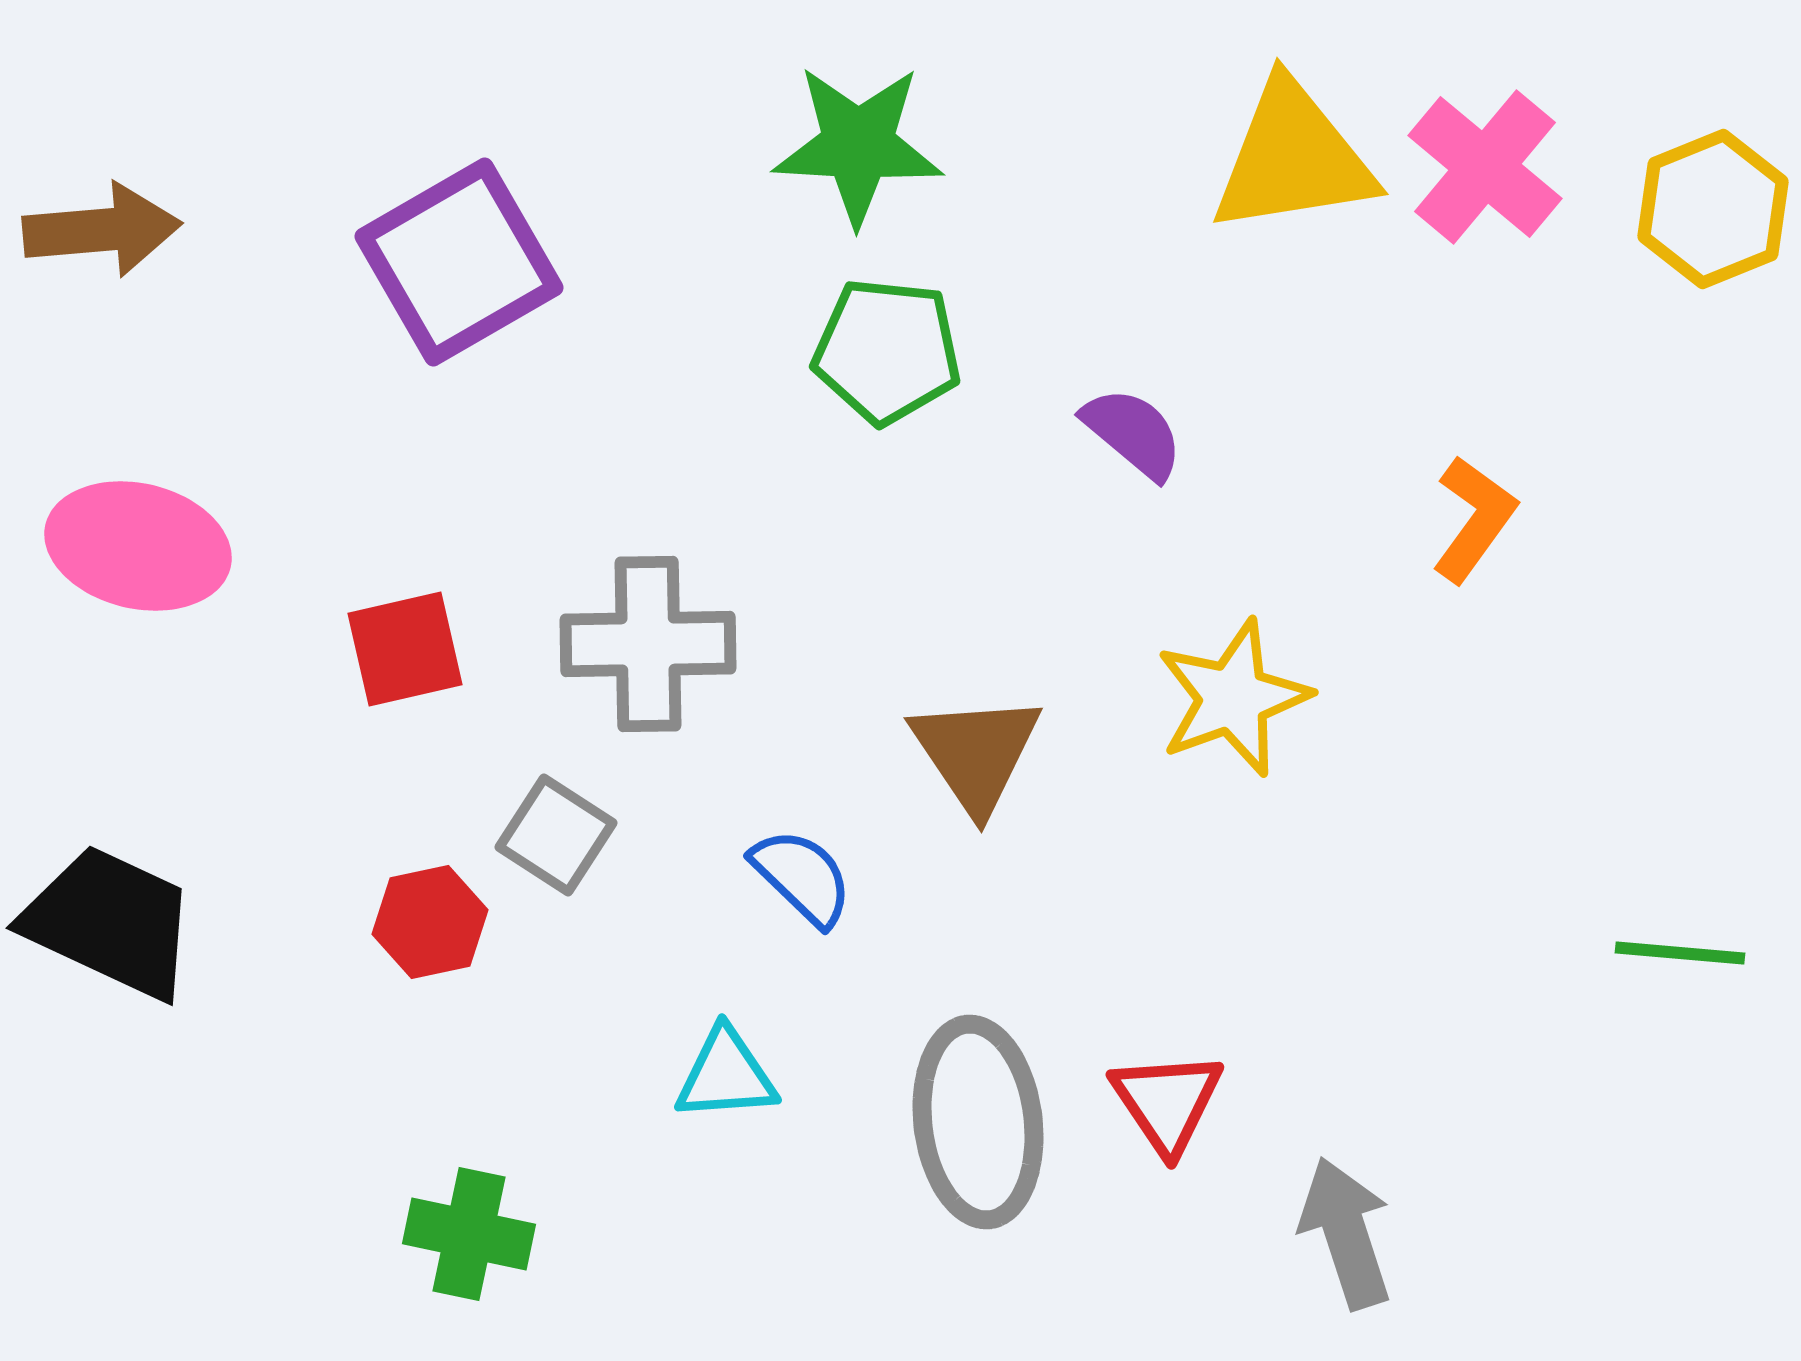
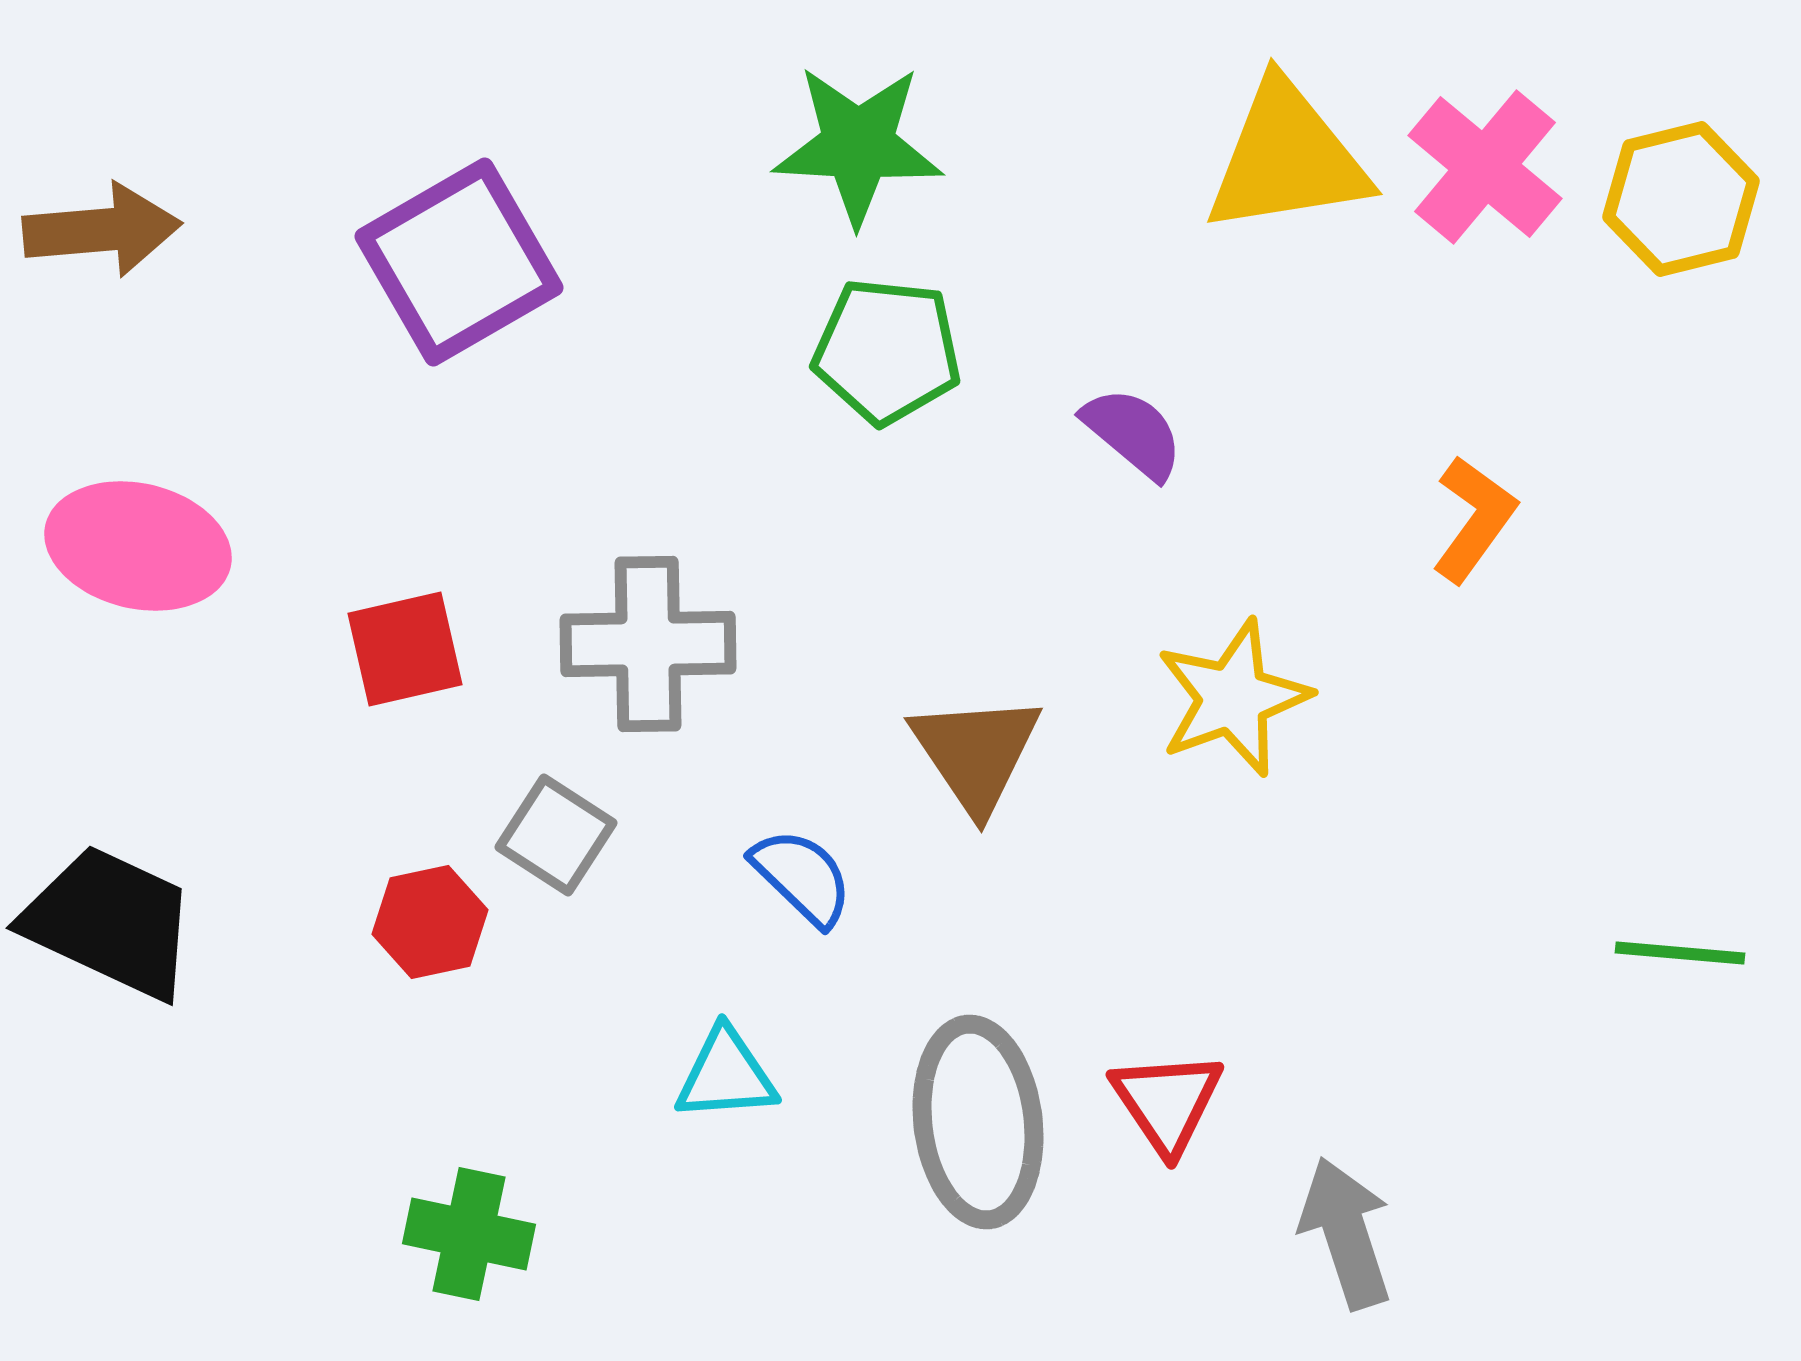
yellow triangle: moved 6 px left
yellow hexagon: moved 32 px left, 10 px up; rotated 8 degrees clockwise
